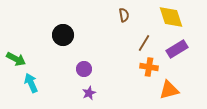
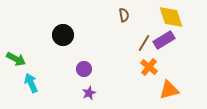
purple rectangle: moved 13 px left, 9 px up
orange cross: rotated 30 degrees clockwise
